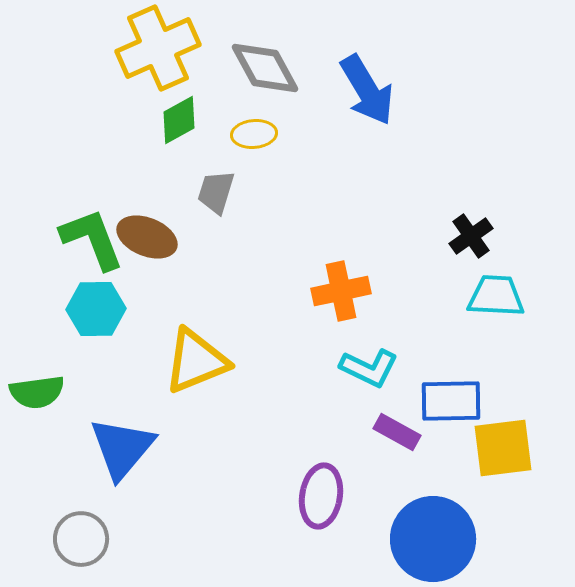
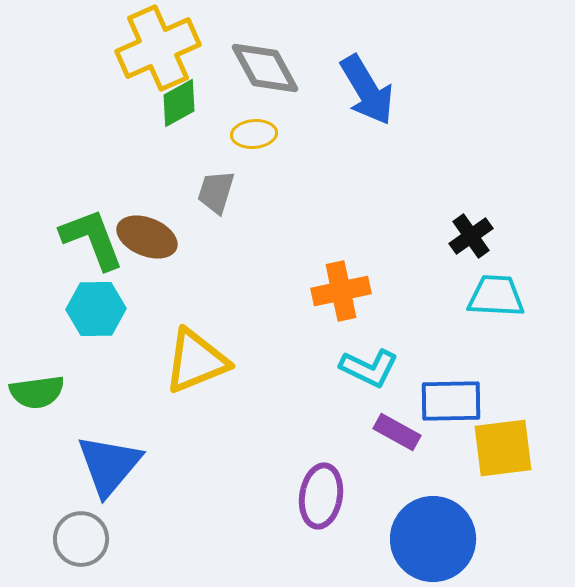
green diamond: moved 17 px up
blue triangle: moved 13 px left, 17 px down
